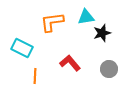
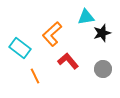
orange L-shape: moved 12 px down; rotated 35 degrees counterclockwise
cyan rectangle: moved 2 px left; rotated 10 degrees clockwise
red L-shape: moved 2 px left, 2 px up
gray circle: moved 6 px left
orange line: rotated 28 degrees counterclockwise
